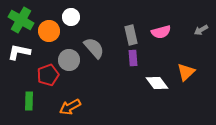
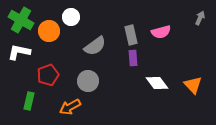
gray arrow: moved 1 px left, 12 px up; rotated 144 degrees clockwise
gray semicircle: moved 1 px right, 2 px up; rotated 95 degrees clockwise
gray circle: moved 19 px right, 21 px down
orange triangle: moved 7 px right, 13 px down; rotated 30 degrees counterclockwise
green rectangle: rotated 12 degrees clockwise
